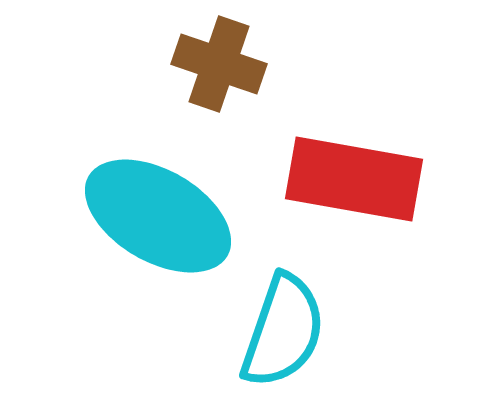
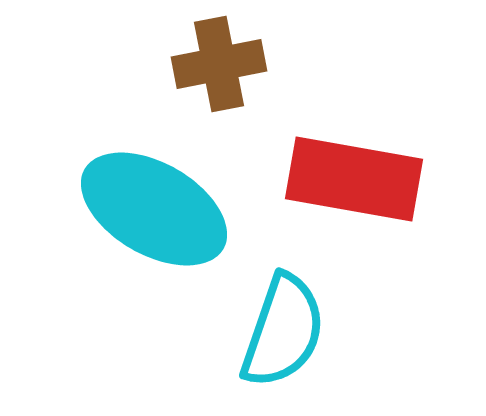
brown cross: rotated 30 degrees counterclockwise
cyan ellipse: moved 4 px left, 7 px up
